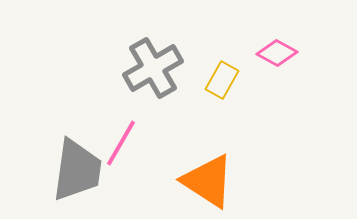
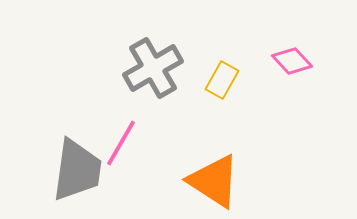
pink diamond: moved 15 px right, 8 px down; rotated 18 degrees clockwise
orange triangle: moved 6 px right
